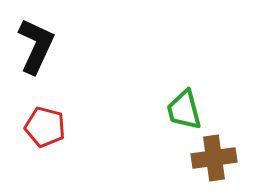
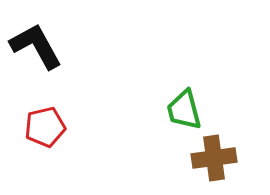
black L-shape: rotated 54 degrees counterclockwise
red pentagon: rotated 27 degrees counterclockwise
